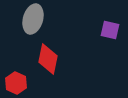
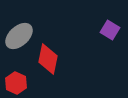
gray ellipse: moved 14 px left, 17 px down; rotated 32 degrees clockwise
purple square: rotated 18 degrees clockwise
